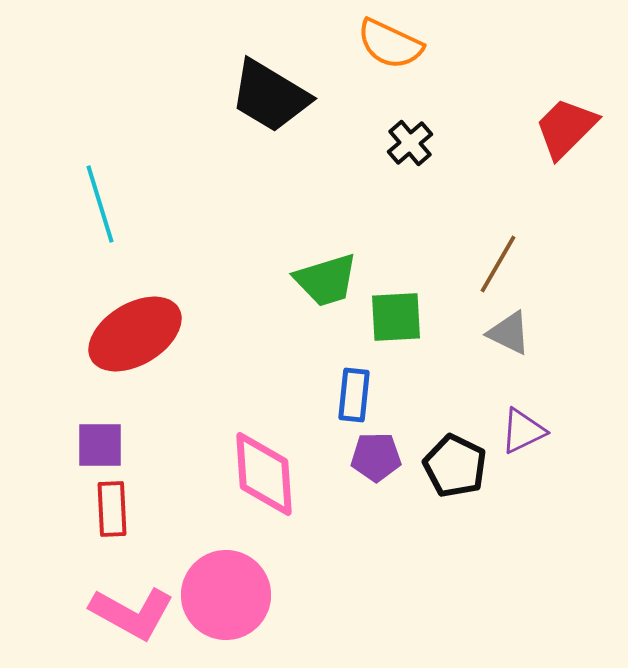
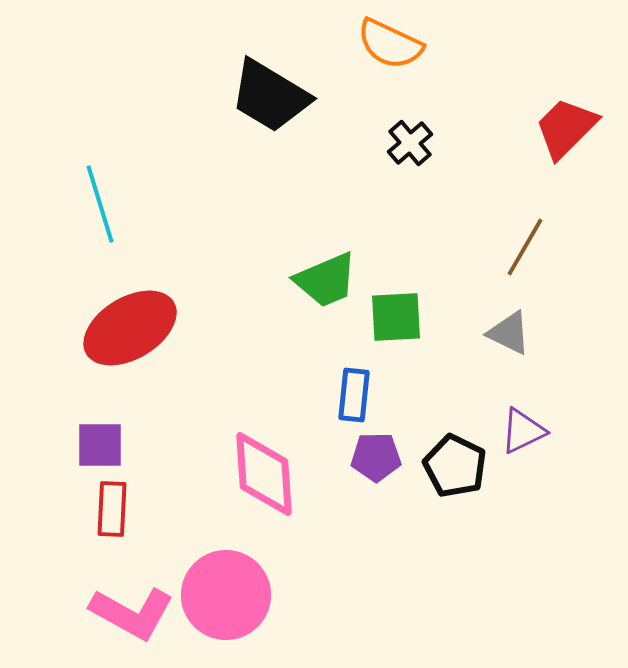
brown line: moved 27 px right, 17 px up
green trapezoid: rotated 6 degrees counterclockwise
red ellipse: moved 5 px left, 6 px up
red rectangle: rotated 6 degrees clockwise
